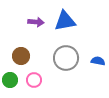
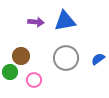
blue semicircle: moved 2 px up; rotated 48 degrees counterclockwise
green circle: moved 8 px up
